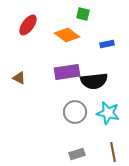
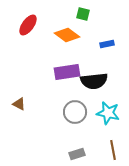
brown triangle: moved 26 px down
brown line: moved 2 px up
